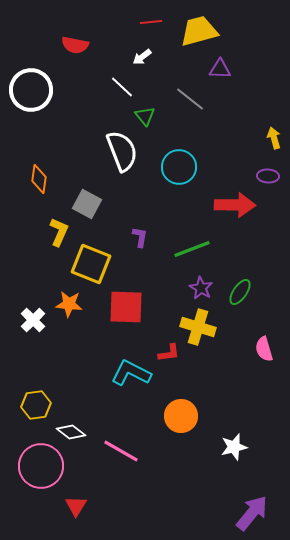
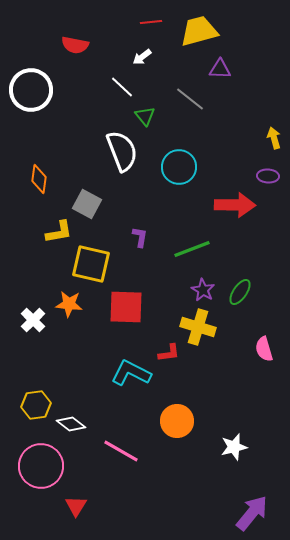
yellow L-shape: rotated 56 degrees clockwise
yellow square: rotated 9 degrees counterclockwise
purple star: moved 2 px right, 2 px down
orange circle: moved 4 px left, 5 px down
white diamond: moved 8 px up
